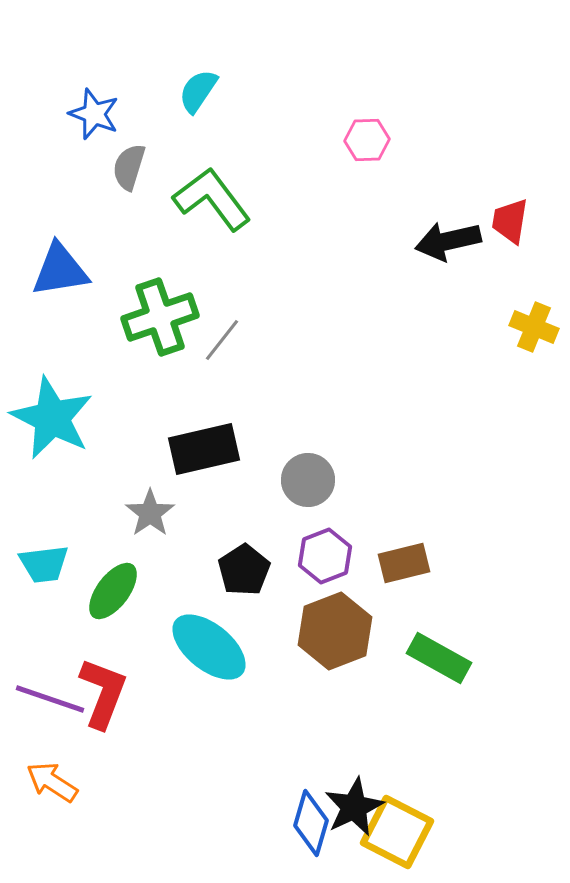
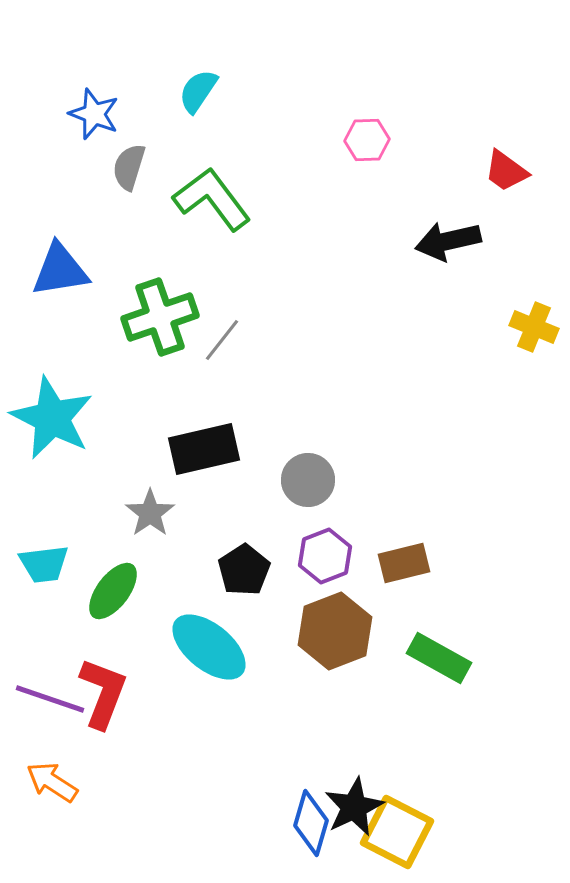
red trapezoid: moved 4 px left, 50 px up; rotated 63 degrees counterclockwise
